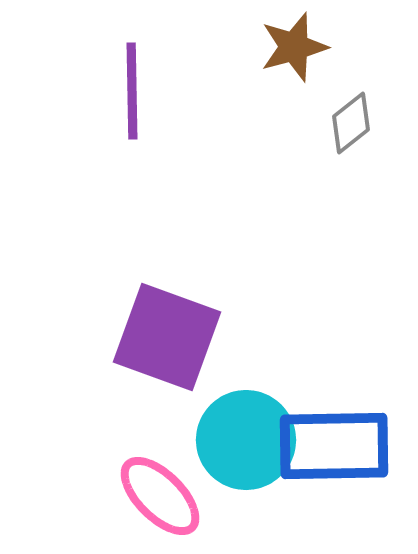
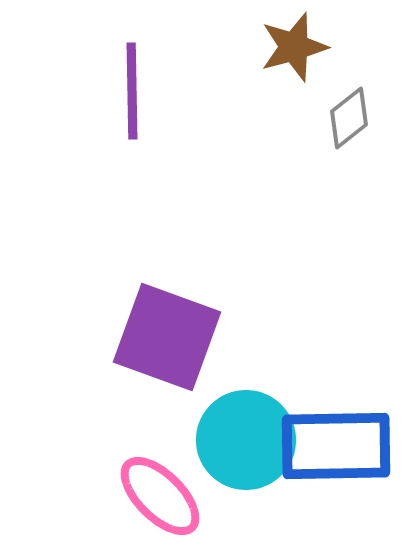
gray diamond: moved 2 px left, 5 px up
blue rectangle: moved 2 px right
